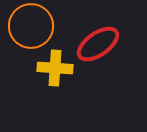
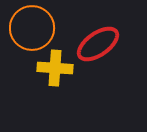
orange circle: moved 1 px right, 2 px down
